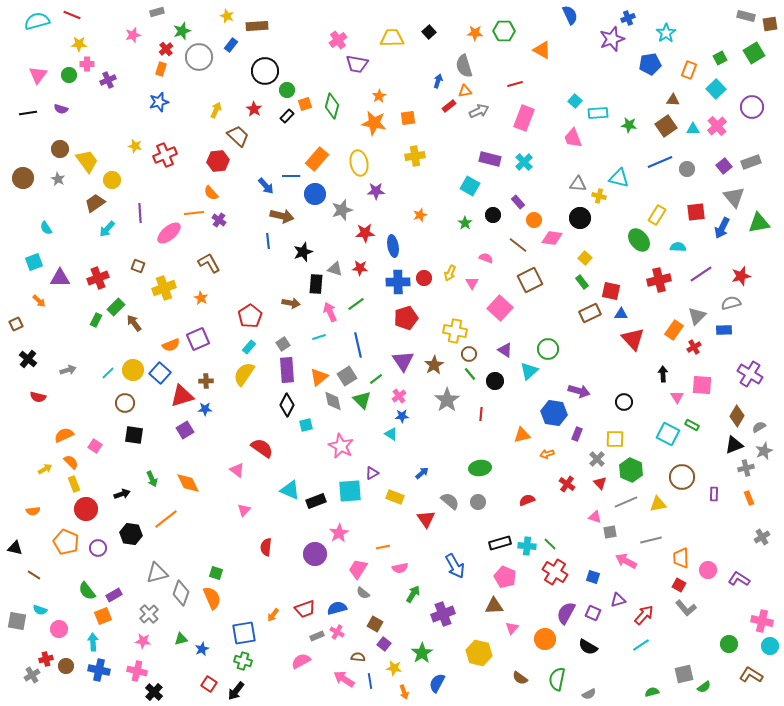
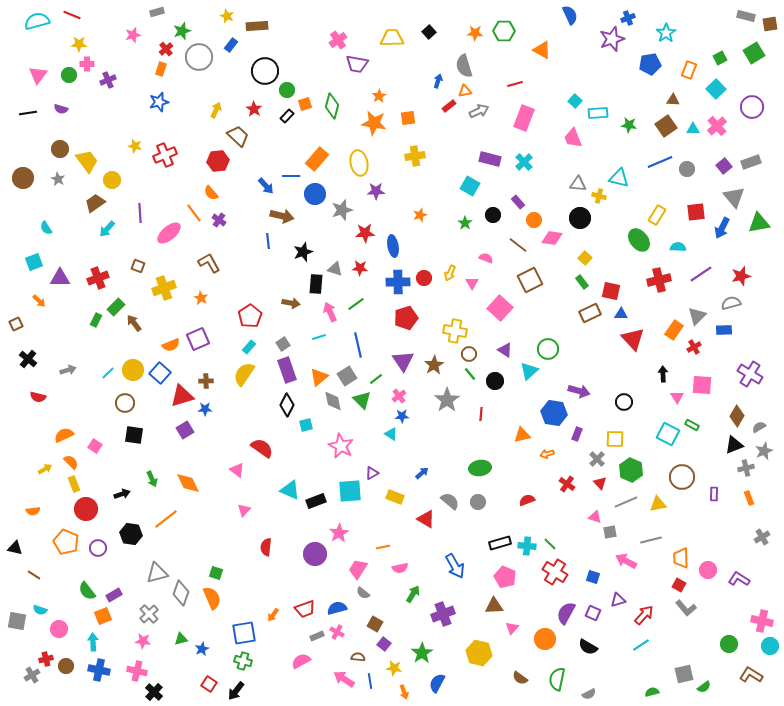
orange line at (194, 213): rotated 60 degrees clockwise
purple rectangle at (287, 370): rotated 15 degrees counterclockwise
red triangle at (426, 519): rotated 24 degrees counterclockwise
